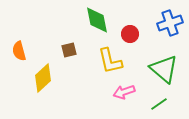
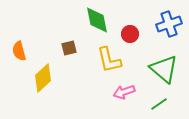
blue cross: moved 1 px left, 1 px down
brown square: moved 2 px up
yellow L-shape: moved 1 px left, 1 px up
